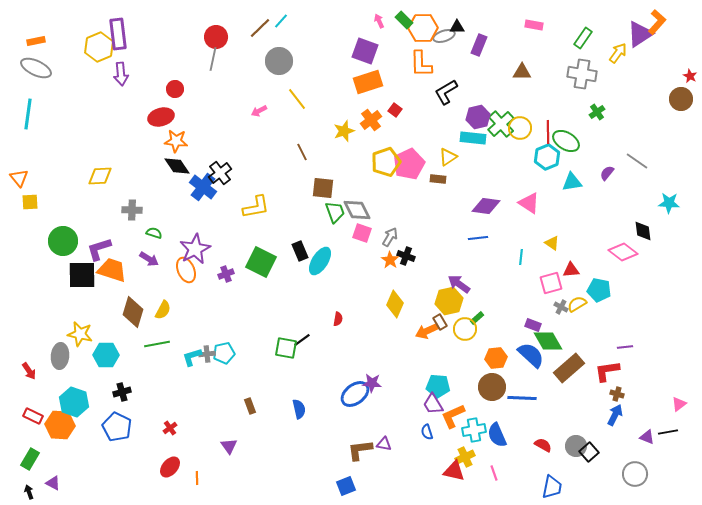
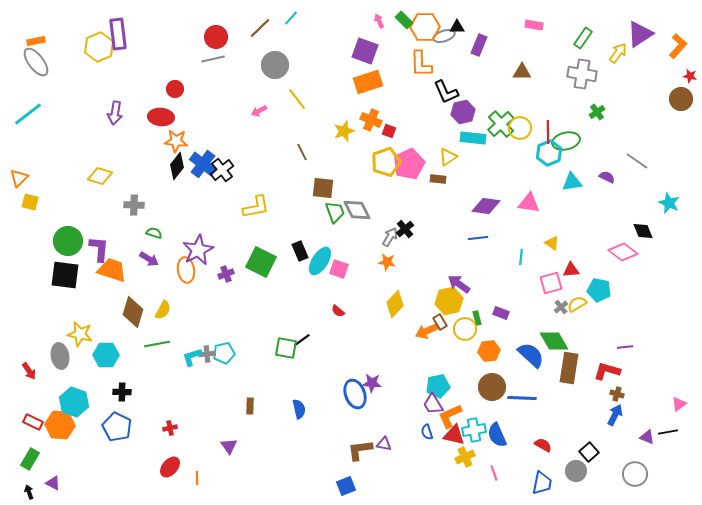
cyan line at (281, 21): moved 10 px right, 3 px up
orange L-shape at (657, 22): moved 21 px right, 24 px down
orange hexagon at (423, 28): moved 2 px right, 1 px up
gray line at (213, 59): rotated 65 degrees clockwise
gray circle at (279, 61): moved 4 px left, 4 px down
gray ellipse at (36, 68): moved 6 px up; rotated 28 degrees clockwise
purple arrow at (121, 74): moved 6 px left, 39 px down; rotated 15 degrees clockwise
red star at (690, 76): rotated 16 degrees counterclockwise
black L-shape at (446, 92): rotated 84 degrees counterclockwise
red square at (395, 110): moved 6 px left, 21 px down; rotated 16 degrees counterclockwise
cyan line at (28, 114): rotated 44 degrees clockwise
red ellipse at (161, 117): rotated 20 degrees clockwise
purple hexagon at (478, 117): moved 15 px left, 5 px up
orange cross at (371, 120): rotated 30 degrees counterclockwise
green ellipse at (566, 141): rotated 44 degrees counterclockwise
cyan hexagon at (547, 157): moved 2 px right, 4 px up
black diamond at (177, 166): rotated 72 degrees clockwise
black cross at (220, 173): moved 2 px right, 3 px up
purple semicircle at (607, 173): moved 4 px down; rotated 77 degrees clockwise
yellow diamond at (100, 176): rotated 20 degrees clockwise
orange triangle at (19, 178): rotated 24 degrees clockwise
blue cross at (203, 187): moved 23 px up
yellow square at (30, 202): rotated 18 degrees clockwise
pink triangle at (529, 203): rotated 25 degrees counterclockwise
cyan star at (669, 203): rotated 20 degrees clockwise
gray cross at (132, 210): moved 2 px right, 5 px up
black diamond at (643, 231): rotated 15 degrees counterclockwise
pink square at (362, 233): moved 23 px left, 36 px down
green circle at (63, 241): moved 5 px right
purple L-shape at (99, 249): rotated 112 degrees clockwise
purple star at (195, 249): moved 3 px right, 1 px down
black cross at (406, 256): moved 1 px left, 27 px up; rotated 30 degrees clockwise
orange star at (390, 260): moved 3 px left, 2 px down; rotated 24 degrees counterclockwise
orange ellipse at (186, 270): rotated 15 degrees clockwise
black square at (82, 275): moved 17 px left; rotated 8 degrees clockwise
yellow diamond at (395, 304): rotated 20 degrees clockwise
gray cross at (561, 307): rotated 24 degrees clockwise
green rectangle at (477, 318): rotated 64 degrees counterclockwise
red semicircle at (338, 319): moved 8 px up; rotated 120 degrees clockwise
purple rectangle at (533, 325): moved 32 px left, 12 px up
green diamond at (548, 341): moved 6 px right
gray ellipse at (60, 356): rotated 15 degrees counterclockwise
orange hexagon at (496, 358): moved 7 px left, 7 px up
brown rectangle at (569, 368): rotated 40 degrees counterclockwise
red L-shape at (607, 371): rotated 24 degrees clockwise
cyan pentagon at (438, 386): rotated 15 degrees counterclockwise
black cross at (122, 392): rotated 18 degrees clockwise
blue ellipse at (355, 394): rotated 72 degrees counterclockwise
brown rectangle at (250, 406): rotated 21 degrees clockwise
red rectangle at (33, 416): moved 6 px down
orange L-shape at (453, 416): moved 3 px left
red cross at (170, 428): rotated 24 degrees clockwise
gray circle at (576, 446): moved 25 px down
red triangle at (454, 471): moved 36 px up
blue trapezoid at (552, 487): moved 10 px left, 4 px up
